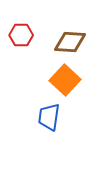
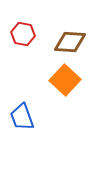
red hexagon: moved 2 px right, 1 px up; rotated 10 degrees clockwise
blue trapezoid: moved 27 px left; rotated 28 degrees counterclockwise
